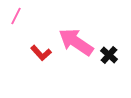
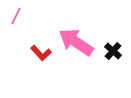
black cross: moved 4 px right, 4 px up
